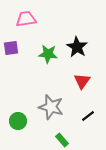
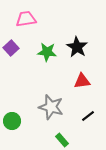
purple square: rotated 35 degrees counterclockwise
green star: moved 1 px left, 2 px up
red triangle: rotated 48 degrees clockwise
green circle: moved 6 px left
